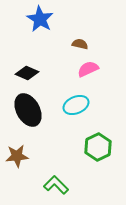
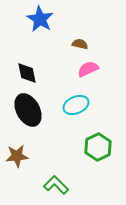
black diamond: rotated 55 degrees clockwise
